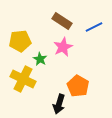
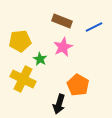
brown rectangle: rotated 12 degrees counterclockwise
orange pentagon: moved 1 px up
